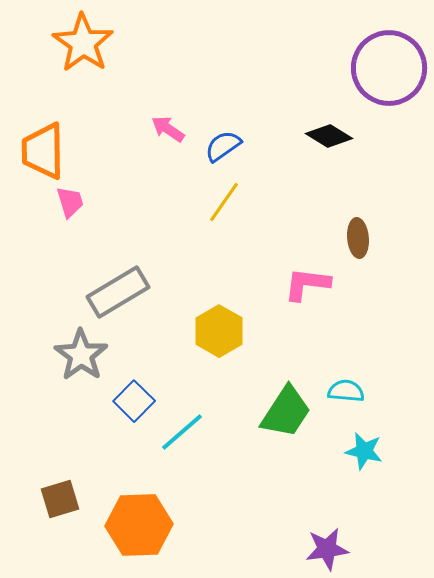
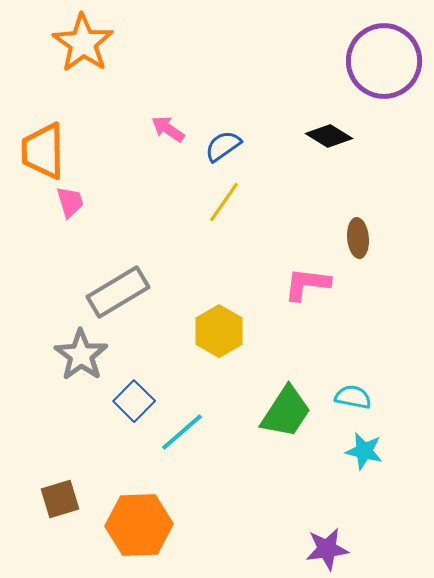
purple circle: moved 5 px left, 7 px up
cyan semicircle: moved 7 px right, 6 px down; rotated 6 degrees clockwise
